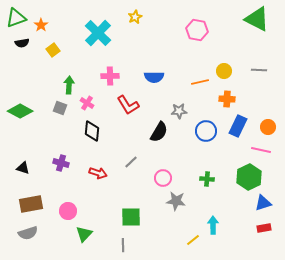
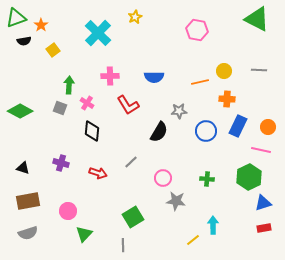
black semicircle at (22, 43): moved 2 px right, 2 px up
brown rectangle at (31, 204): moved 3 px left, 3 px up
green square at (131, 217): moved 2 px right; rotated 30 degrees counterclockwise
